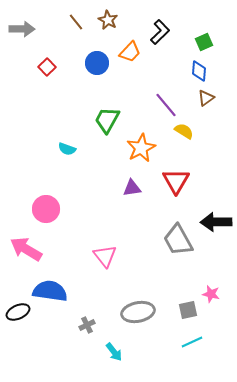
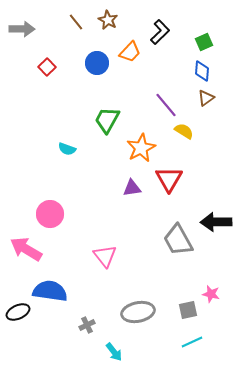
blue diamond: moved 3 px right
red triangle: moved 7 px left, 2 px up
pink circle: moved 4 px right, 5 px down
